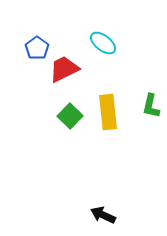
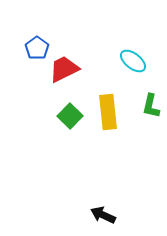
cyan ellipse: moved 30 px right, 18 px down
